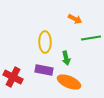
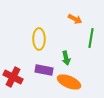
green line: rotated 72 degrees counterclockwise
yellow ellipse: moved 6 px left, 3 px up
